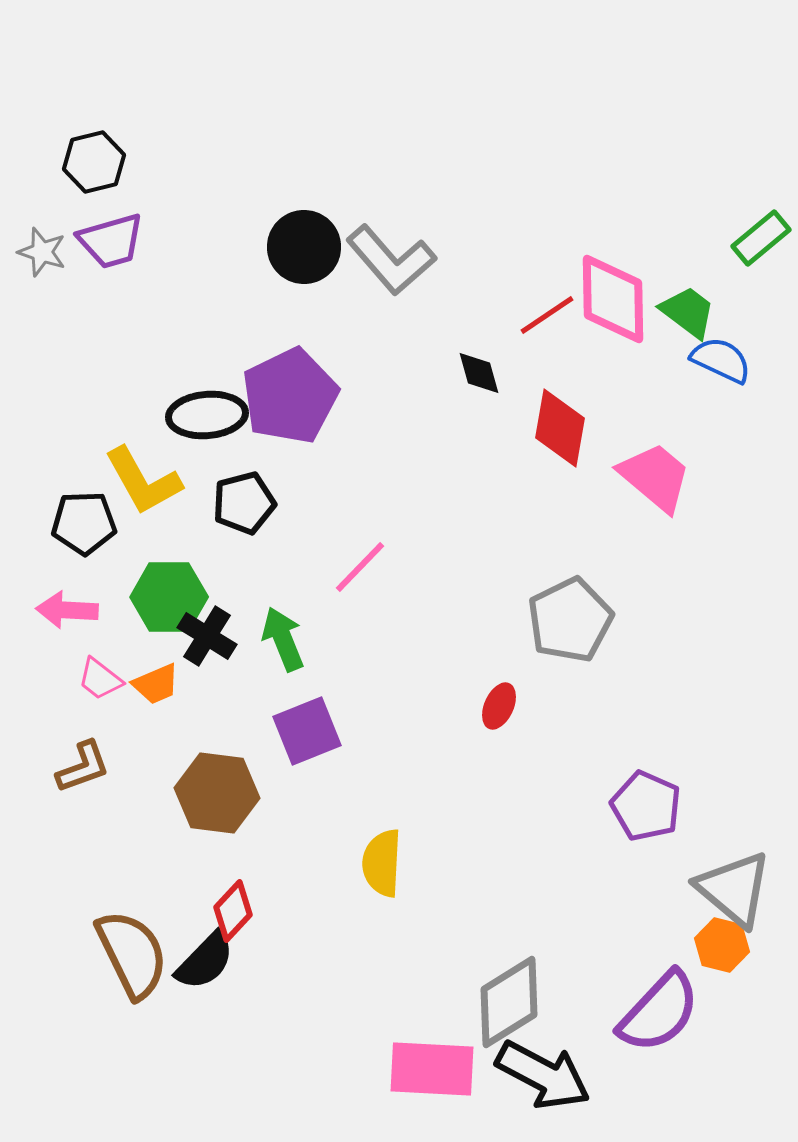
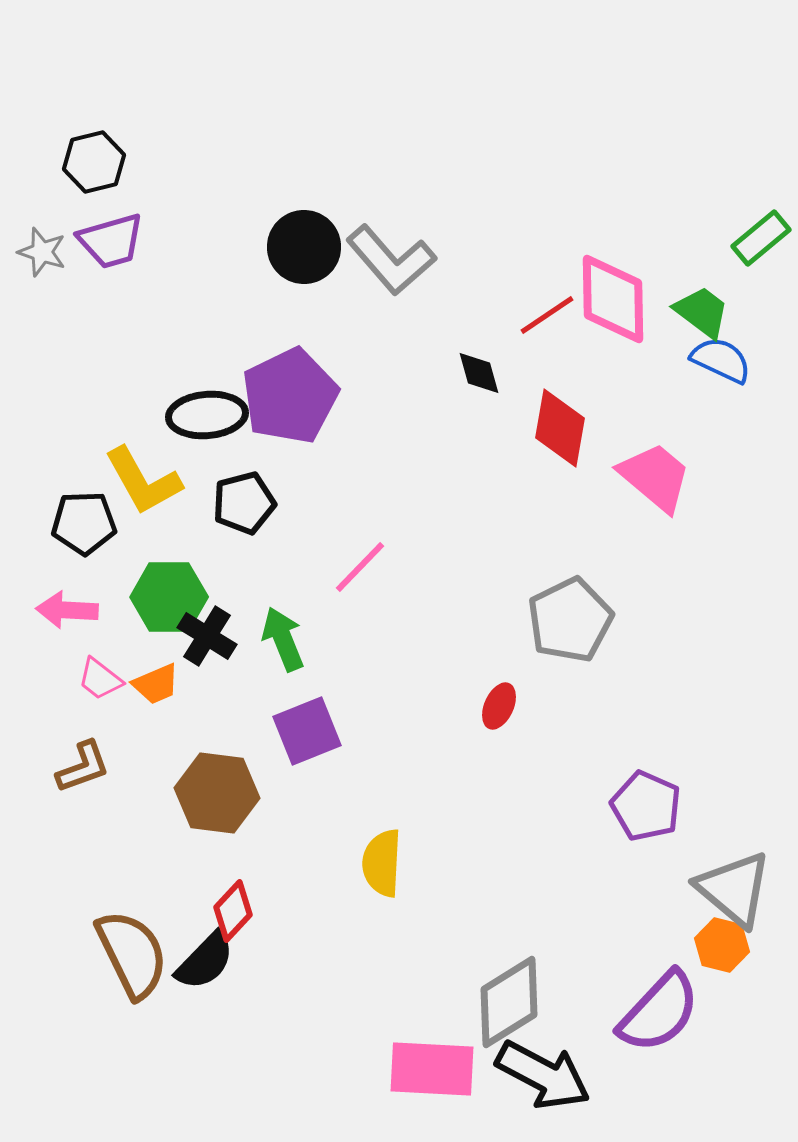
green trapezoid at (688, 312): moved 14 px right
